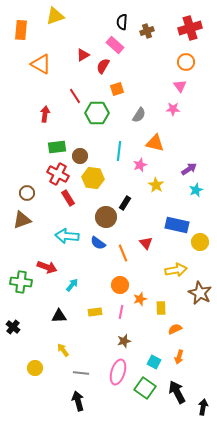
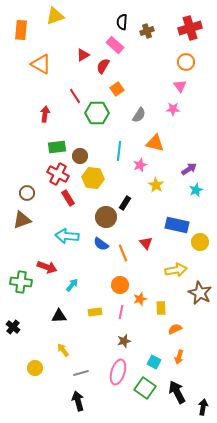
orange square at (117, 89): rotated 16 degrees counterclockwise
blue semicircle at (98, 243): moved 3 px right, 1 px down
gray line at (81, 373): rotated 21 degrees counterclockwise
